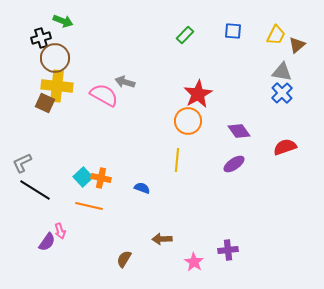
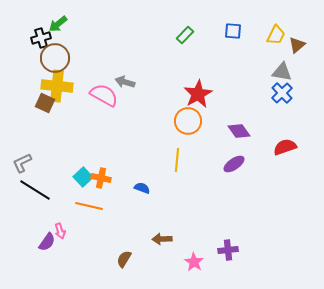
green arrow: moved 5 px left, 3 px down; rotated 120 degrees clockwise
